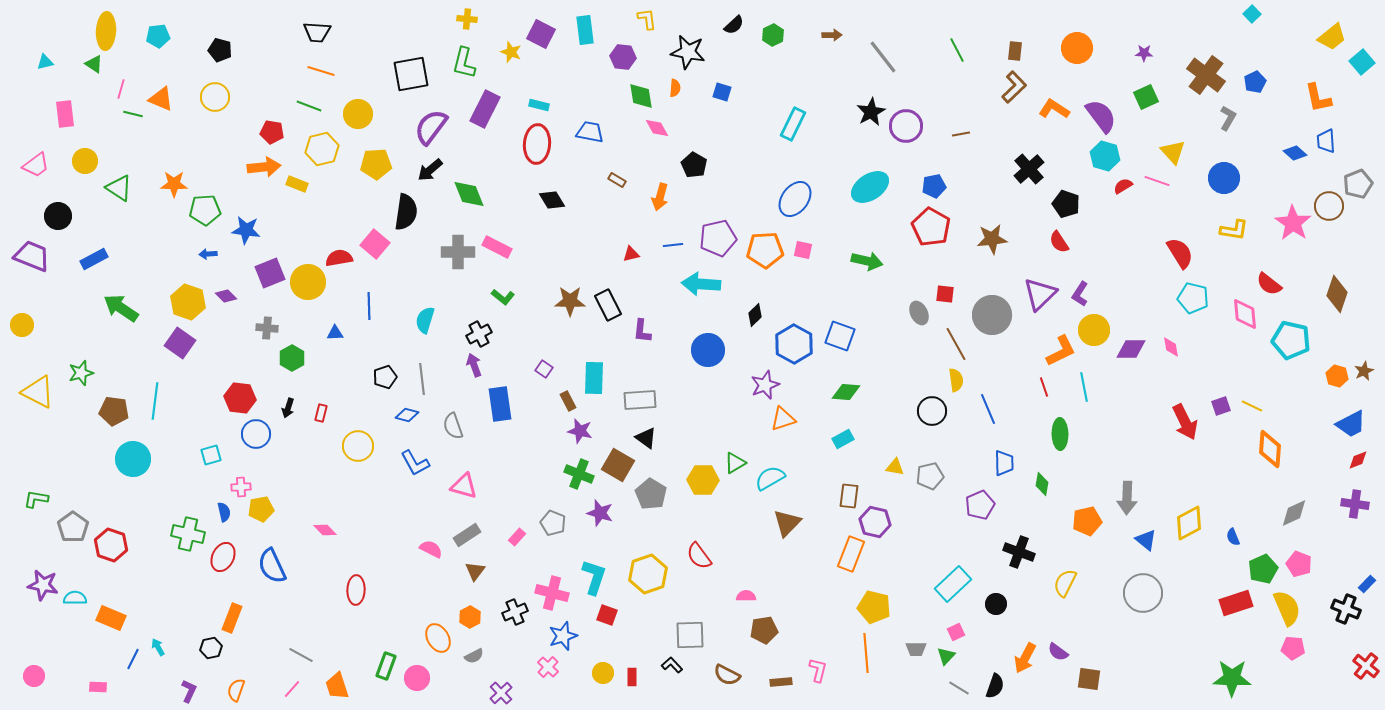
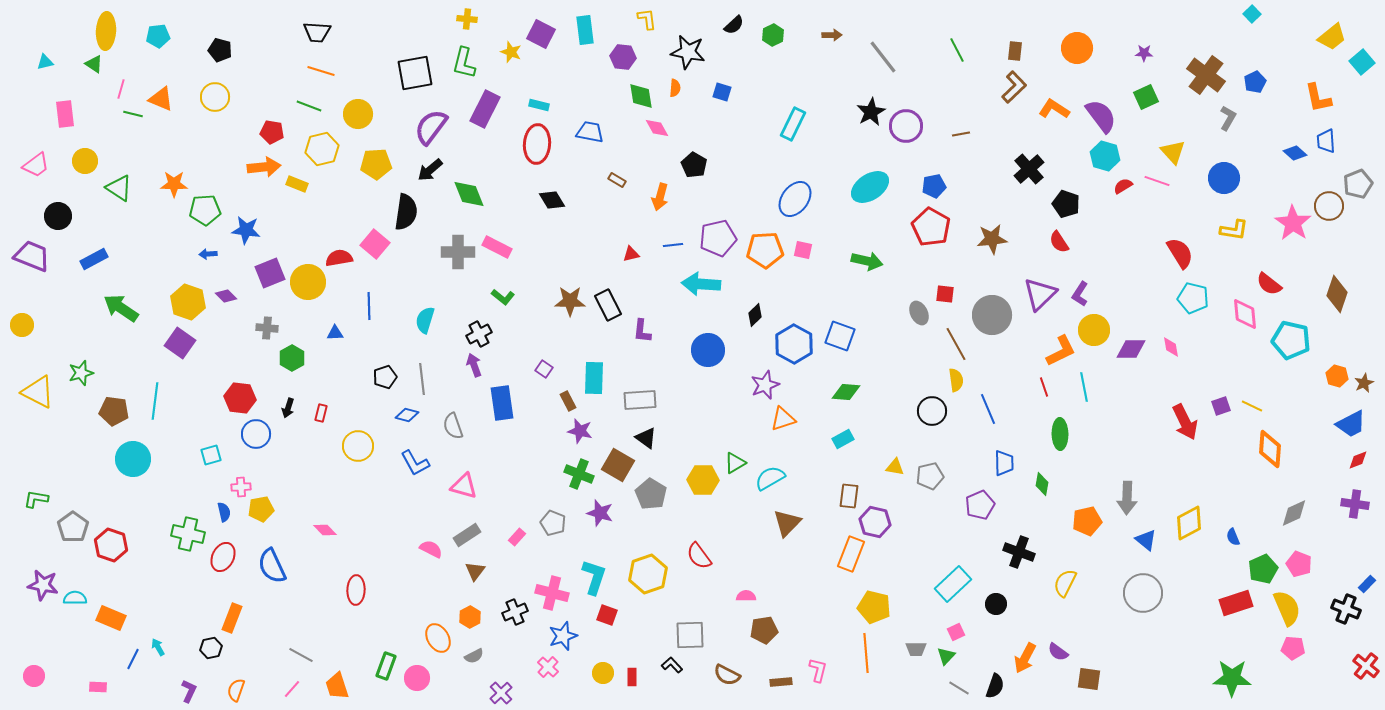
black square at (411, 74): moved 4 px right, 1 px up
brown star at (1364, 371): moved 12 px down
blue rectangle at (500, 404): moved 2 px right, 1 px up
